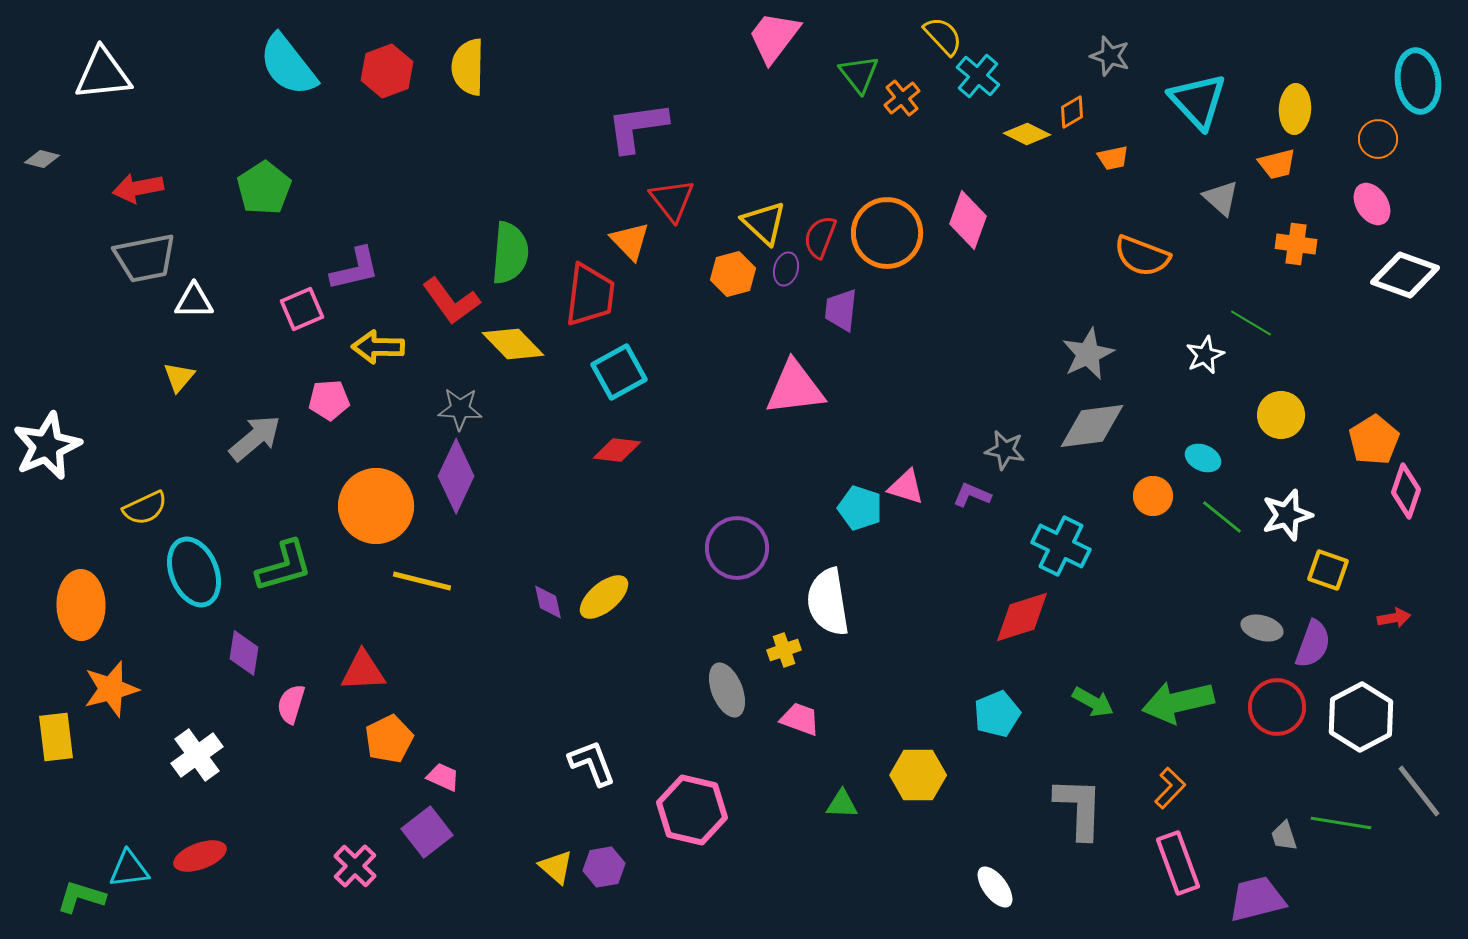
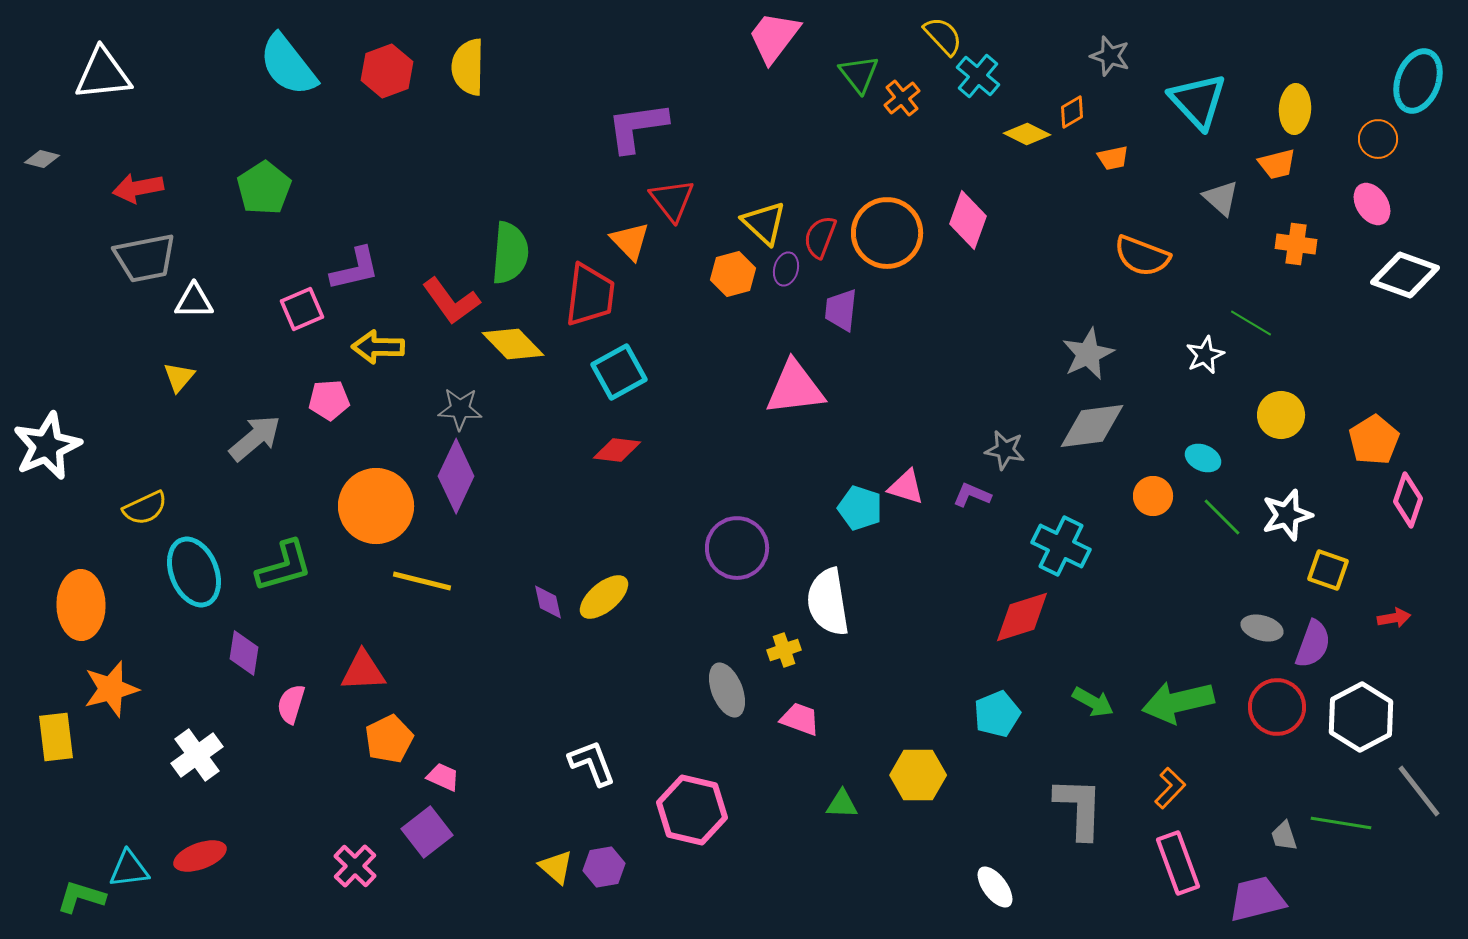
cyan ellipse at (1418, 81): rotated 28 degrees clockwise
pink diamond at (1406, 491): moved 2 px right, 9 px down
green line at (1222, 517): rotated 6 degrees clockwise
